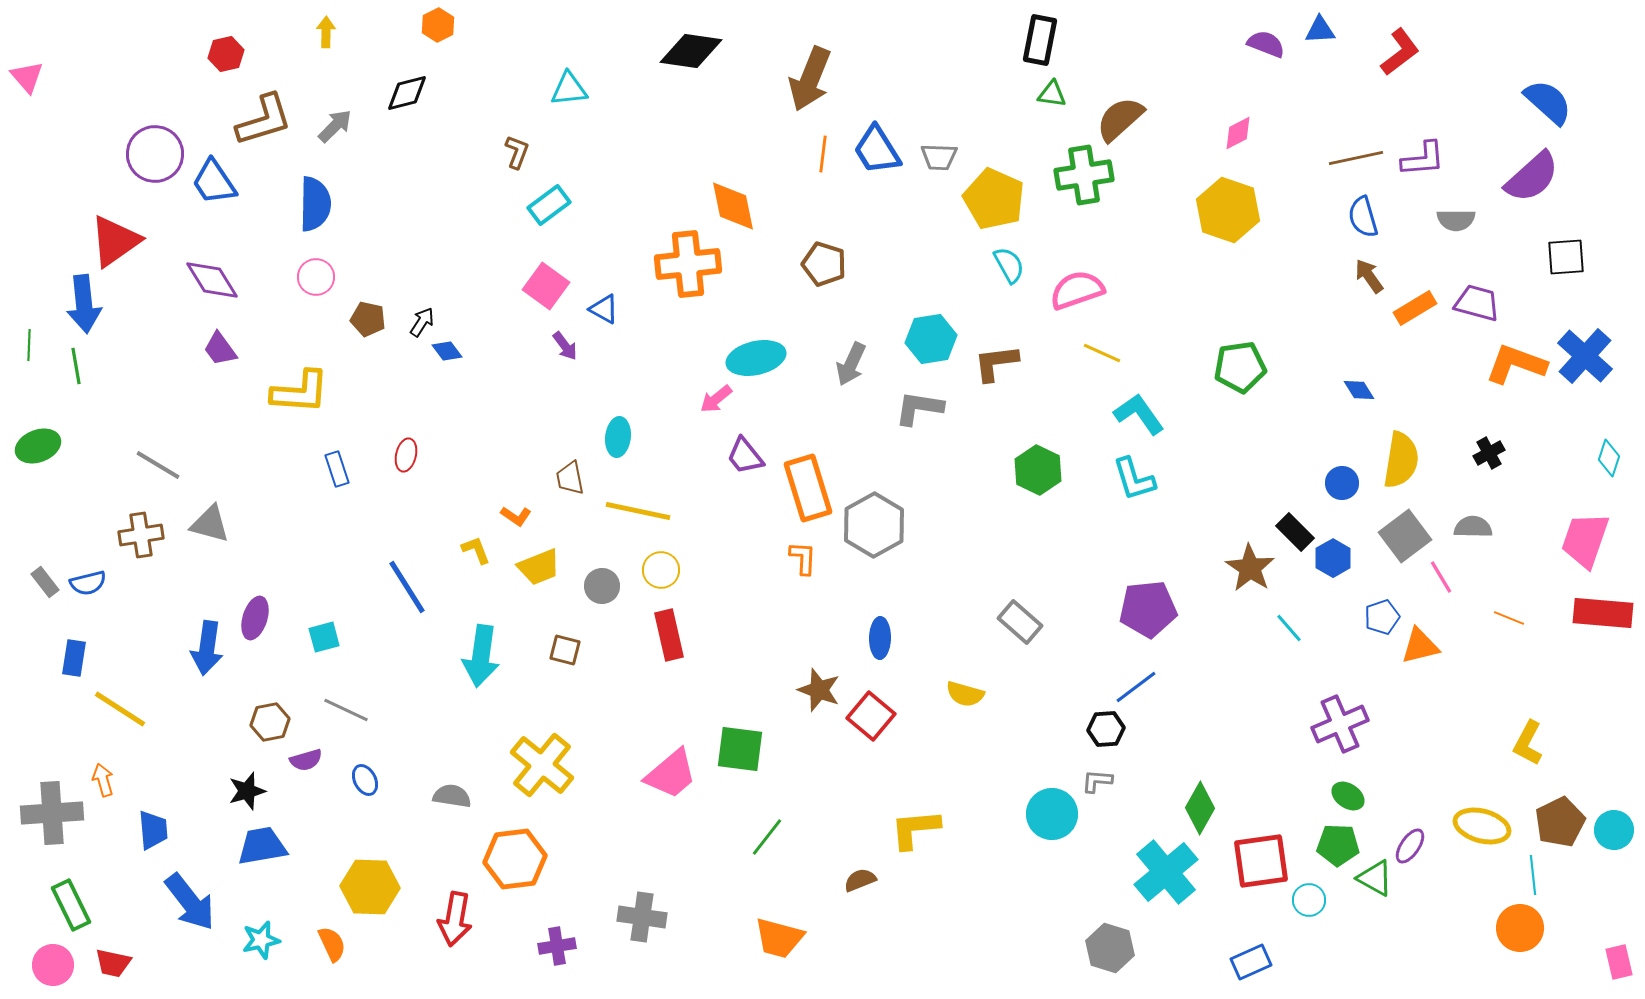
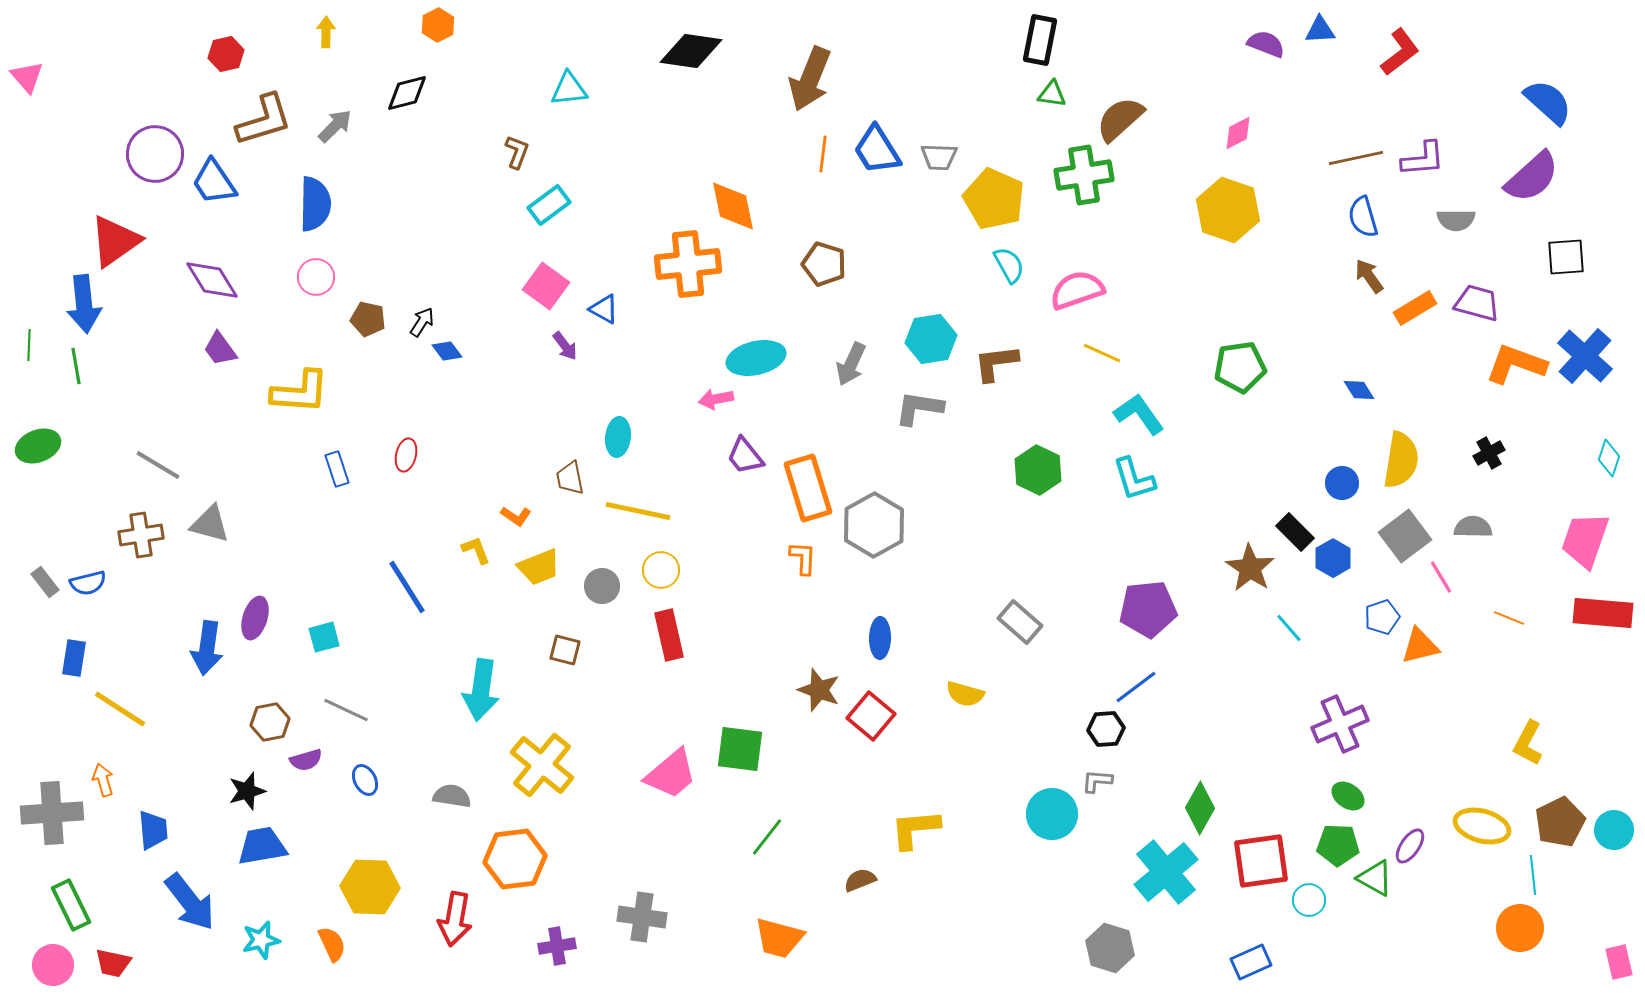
pink arrow at (716, 399): rotated 28 degrees clockwise
cyan arrow at (481, 656): moved 34 px down
